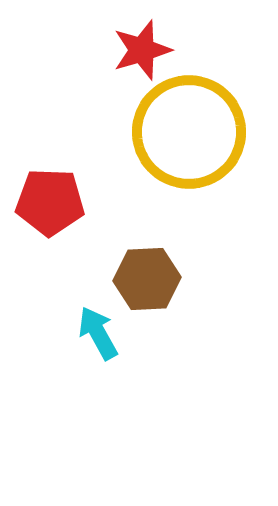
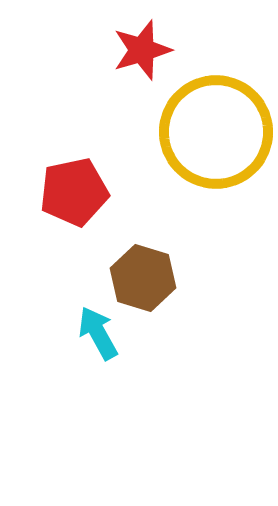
yellow circle: moved 27 px right
red pentagon: moved 24 px right, 10 px up; rotated 14 degrees counterclockwise
brown hexagon: moved 4 px left, 1 px up; rotated 20 degrees clockwise
